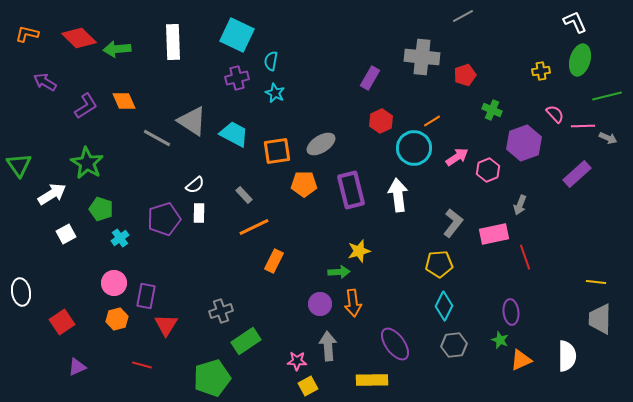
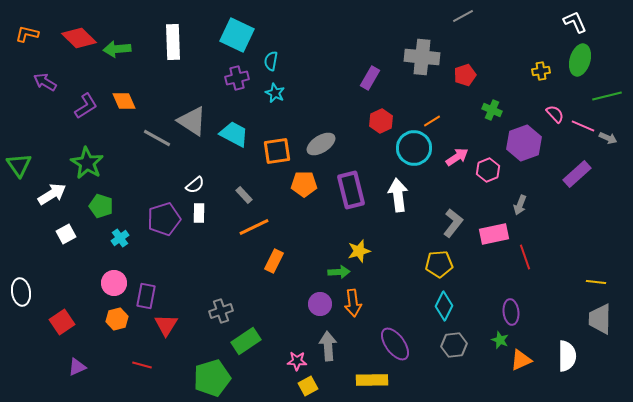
pink line at (583, 126): rotated 25 degrees clockwise
green pentagon at (101, 209): moved 3 px up
